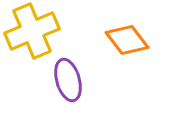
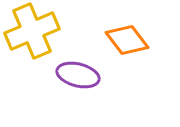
purple ellipse: moved 10 px right, 5 px up; rotated 60 degrees counterclockwise
